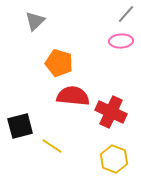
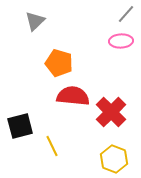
red cross: rotated 20 degrees clockwise
yellow line: rotated 30 degrees clockwise
